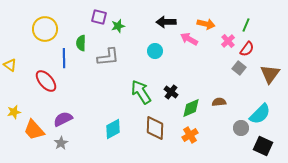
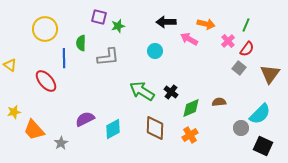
green arrow: moved 1 px right, 1 px up; rotated 25 degrees counterclockwise
purple semicircle: moved 22 px right
